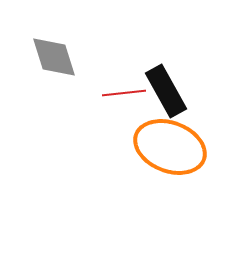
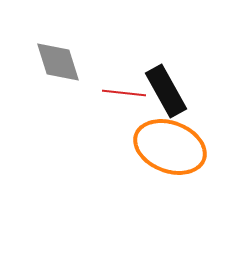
gray diamond: moved 4 px right, 5 px down
red line: rotated 12 degrees clockwise
